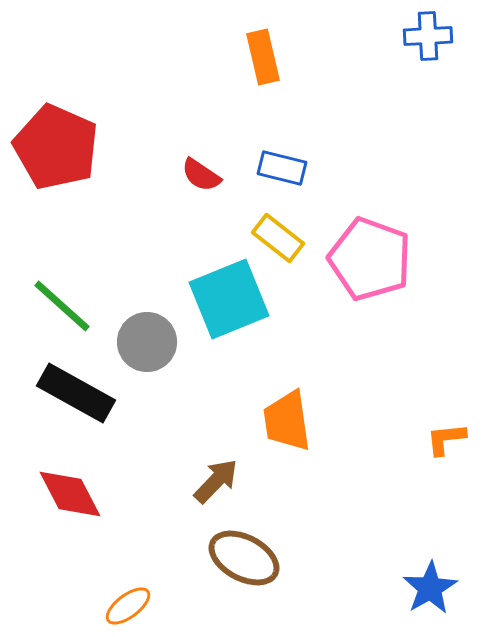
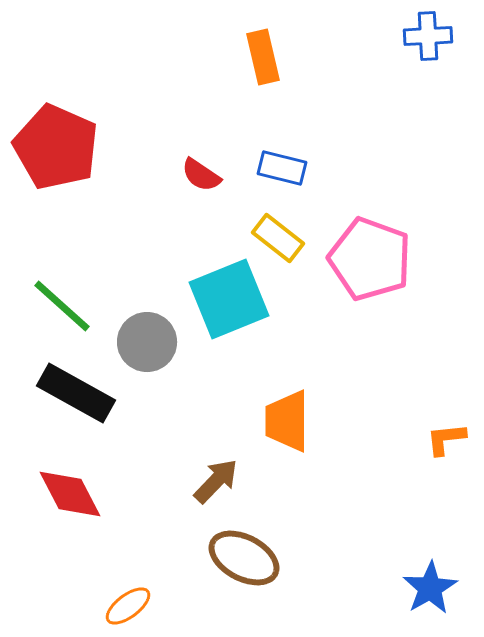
orange trapezoid: rotated 8 degrees clockwise
